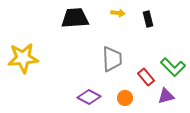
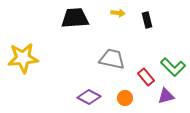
black rectangle: moved 1 px left, 1 px down
gray trapezoid: rotated 76 degrees counterclockwise
